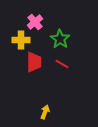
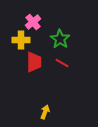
pink cross: moved 2 px left
red line: moved 1 px up
